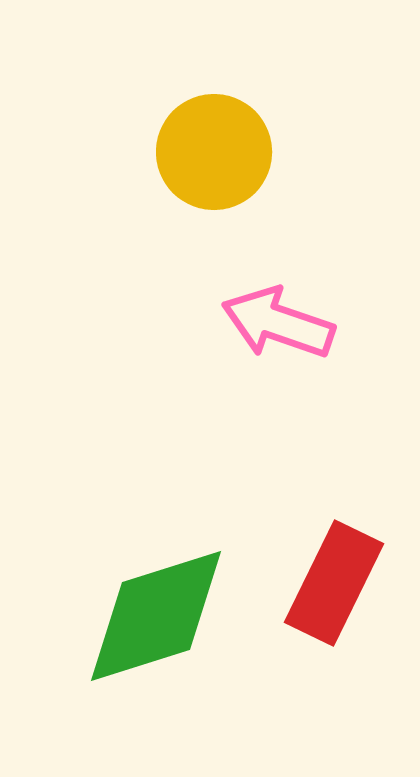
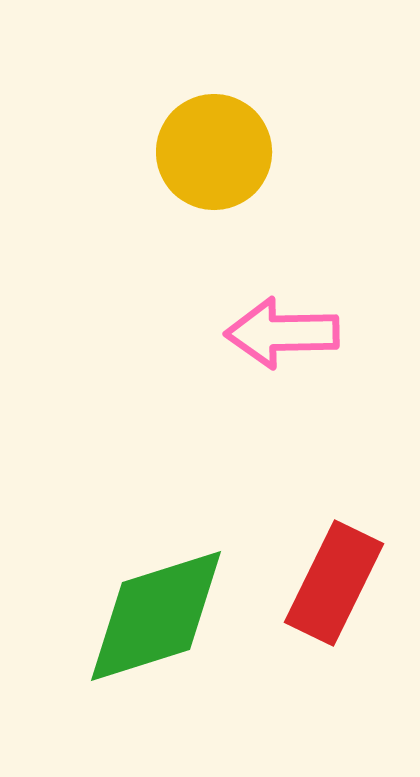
pink arrow: moved 4 px right, 10 px down; rotated 20 degrees counterclockwise
